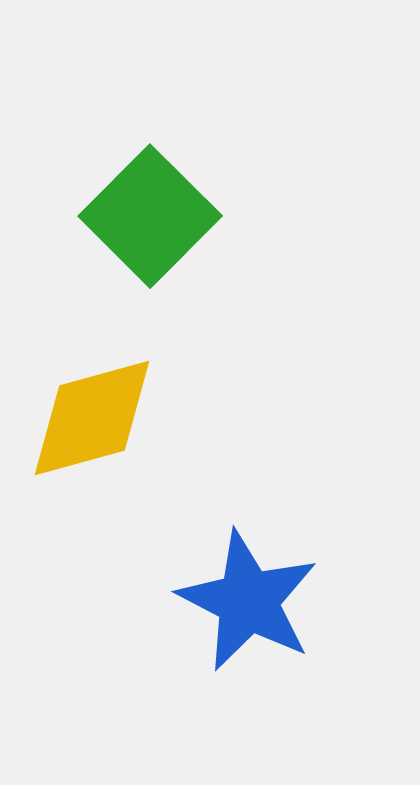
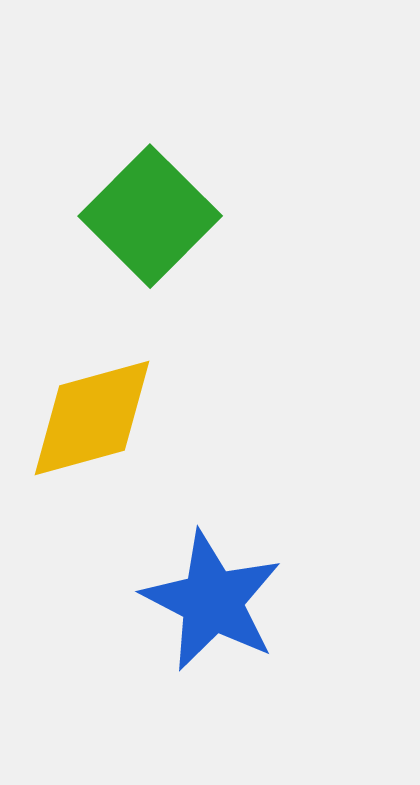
blue star: moved 36 px left
